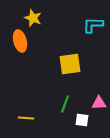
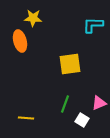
yellow star: rotated 18 degrees counterclockwise
pink triangle: rotated 21 degrees counterclockwise
white square: rotated 24 degrees clockwise
